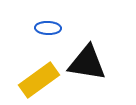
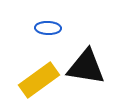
black triangle: moved 1 px left, 4 px down
